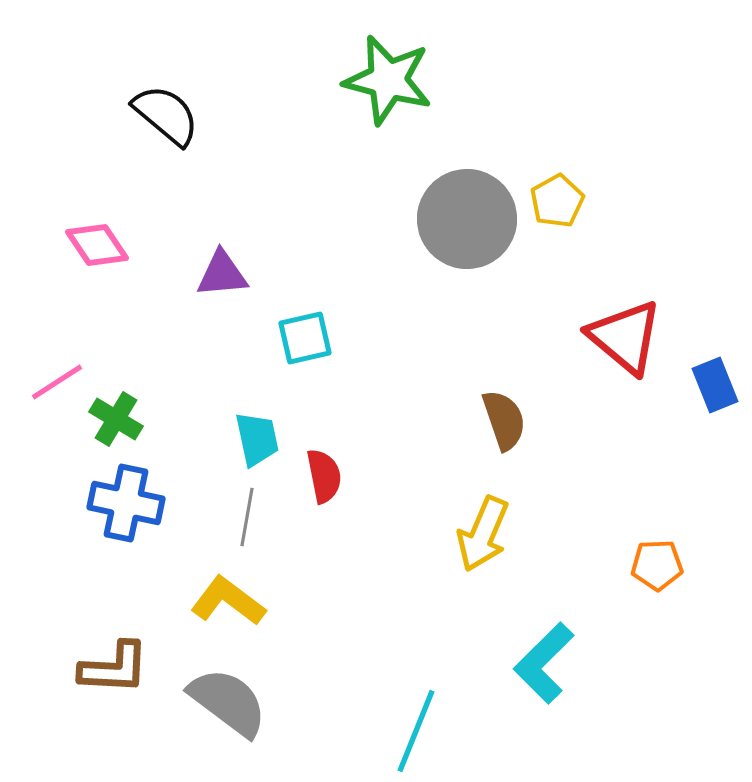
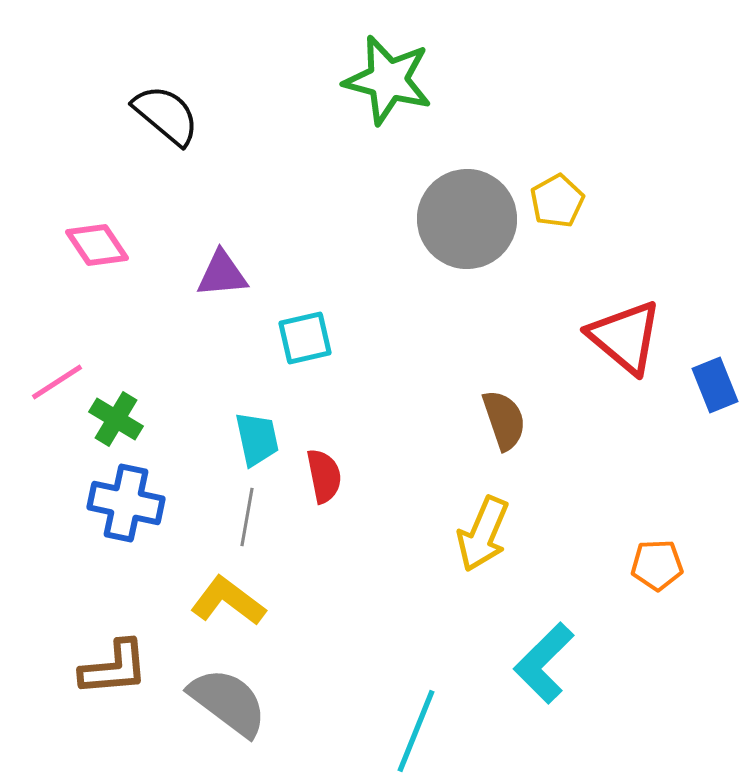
brown L-shape: rotated 8 degrees counterclockwise
